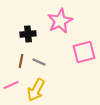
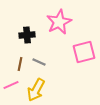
pink star: moved 1 px left, 1 px down
black cross: moved 1 px left, 1 px down
brown line: moved 1 px left, 3 px down
